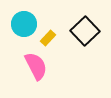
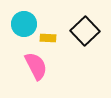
yellow rectangle: rotated 49 degrees clockwise
